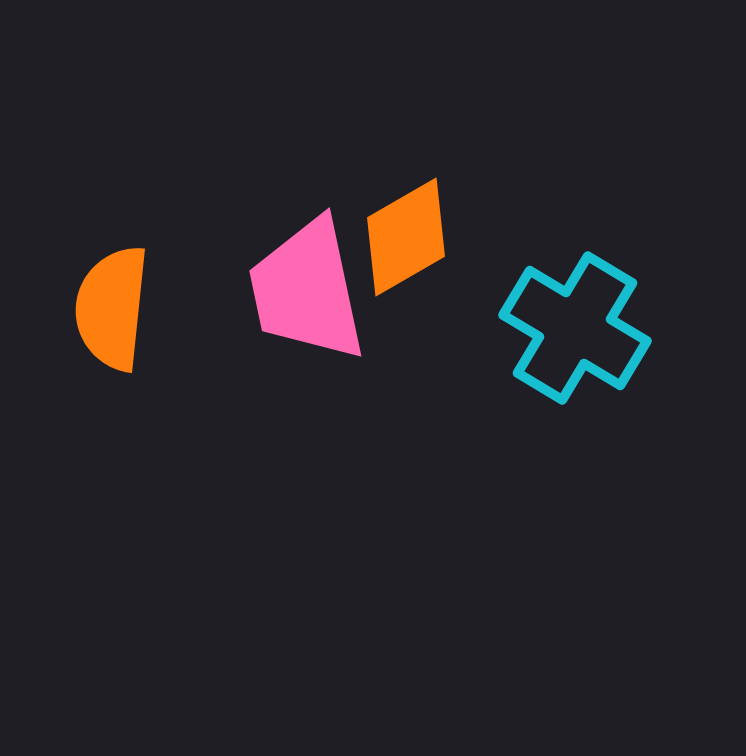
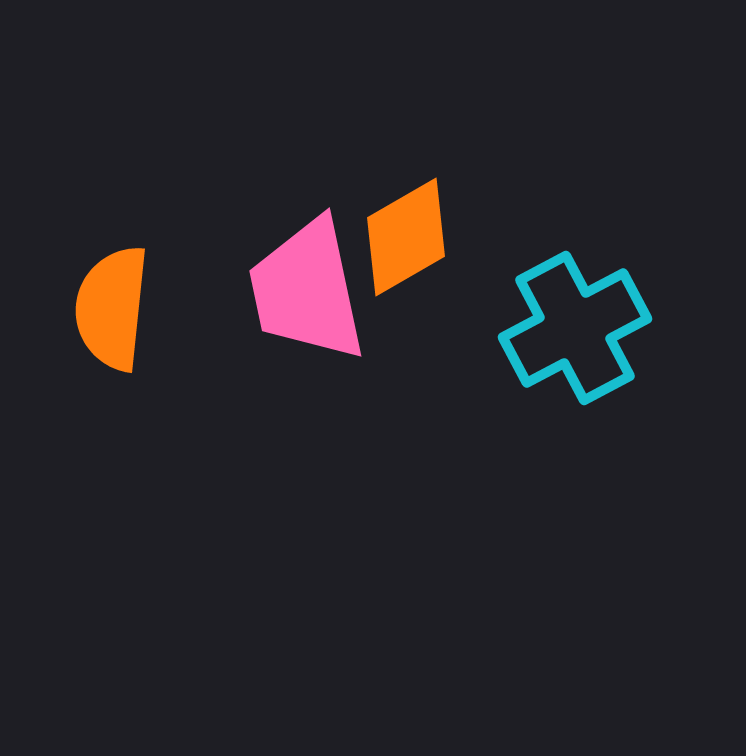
cyan cross: rotated 31 degrees clockwise
